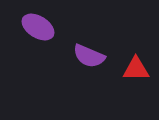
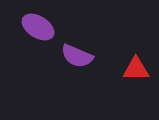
purple semicircle: moved 12 px left
